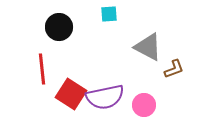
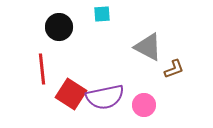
cyan square: moved 7 px left
